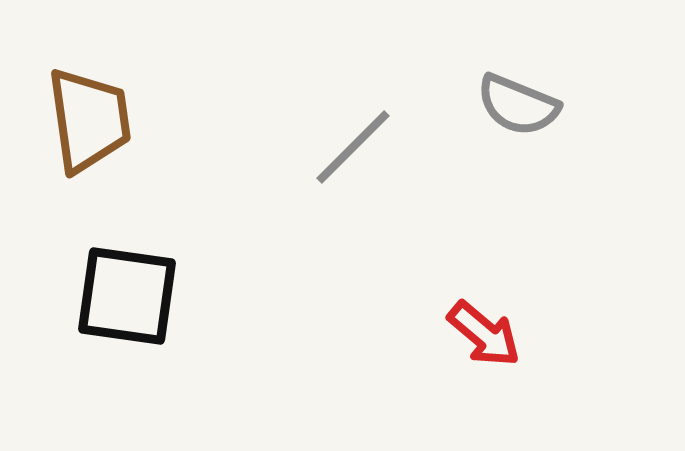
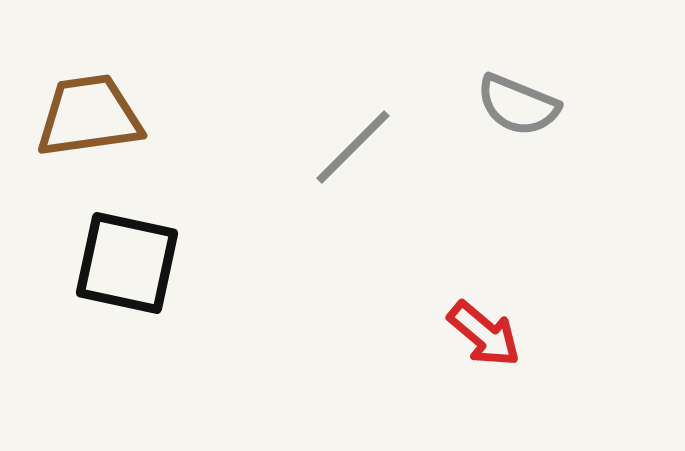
brown trapezoid: moved 4 px up; rotated 90 degrees counterclockwise
black square: moved 33 px up; rotated 4 degrees clockwise
